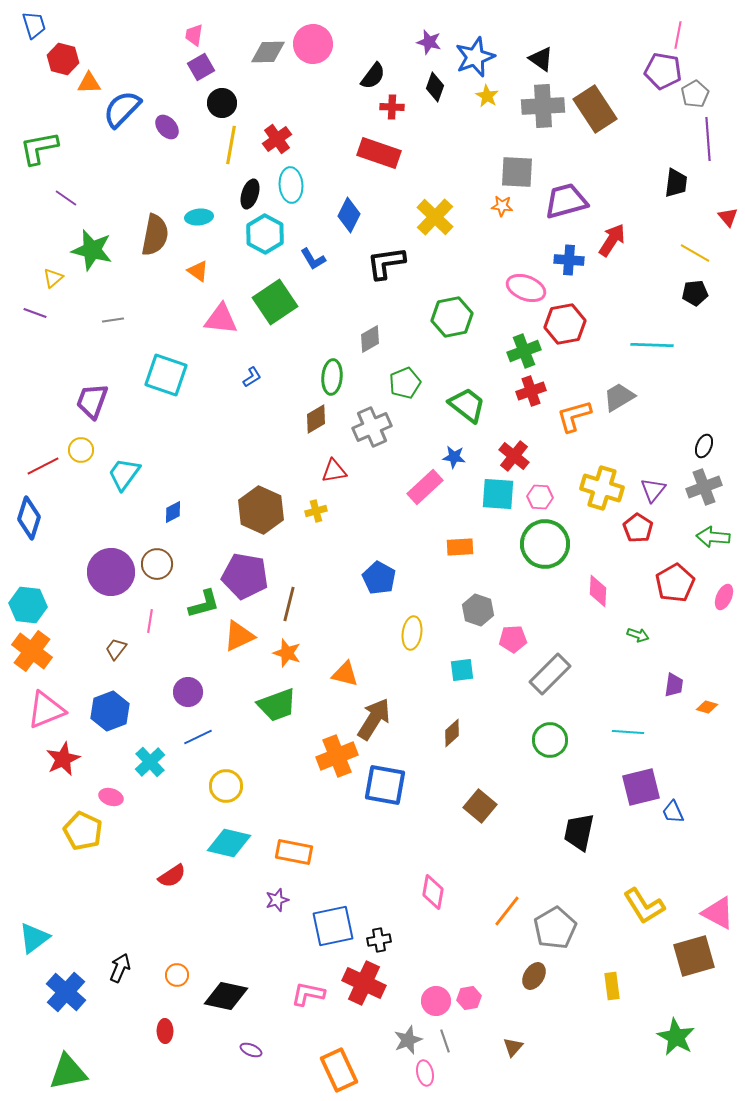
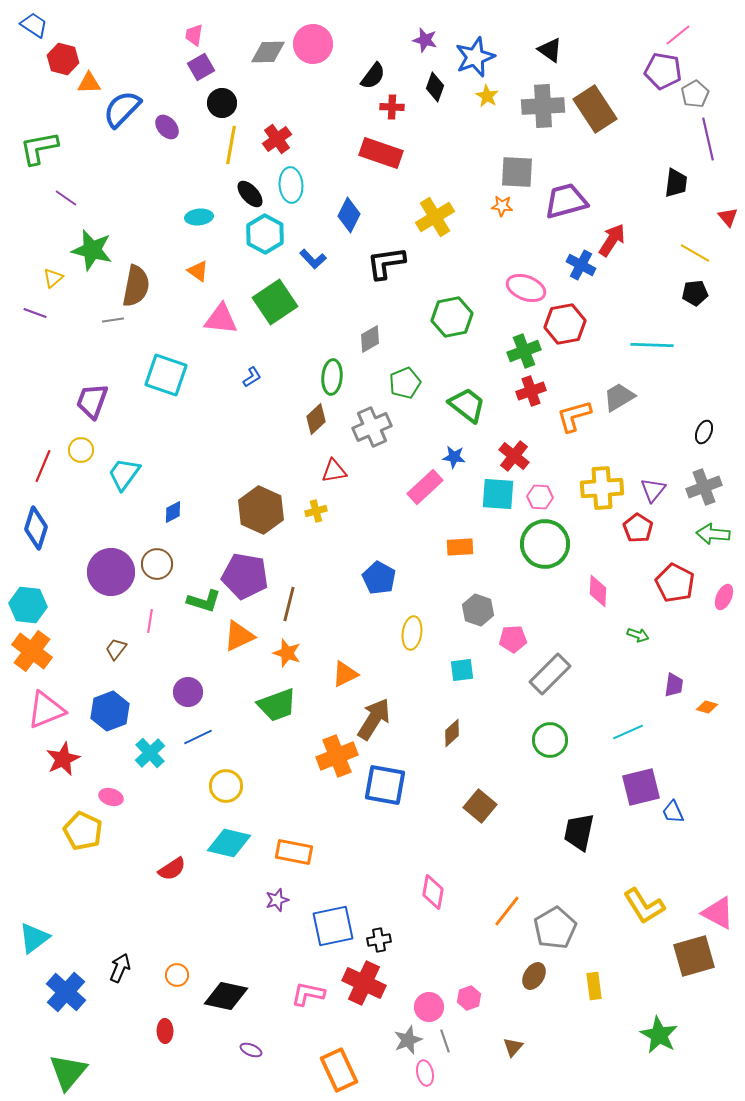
blue trapezoid at (34, 25): rotated 40 degrees counterclockwise
pink line at (678, 35): rotated 40 degrees clockwise
purple star at (429, 42): moved 4 px left, 2 px up
black triangle at (541, 59): moved 9 px right, 9 px up
purple line at (708, 139): rotated 9 degrees counterclockwise
red rectangle at (379, 153): moved 2 px right
black ellipse at (250, 194): rotated 60 degrees counterclockwise
yellow cross at (435, 217): rotated 15 degrees clockwise
brown semicircle at (155, 235): moved 19 px left, 51 px down
blue L-shape at (313, 259): rotated 12 degrees counterclockwise
blue cross at (569, 260): moved 12 px right, 5 px down; rotated 24 degrees clockwise
brown diamond at (316, 419): rotated 12 degrees counterclockwise
black ellipse at (704, 446): moved 14 px up
red line at (43, 466): rotated 40 degrees counterclockwise
yellow cross at (602, 488): rotated 21 degrees counterclockwise
blue diamond at (29, 518): moved 7 px right, 10 px down
green arrow at (713, 537): moved 3 px up
red pentagon at (675, 583): rotated 15 degrees counterclockwise
green L-shape at (204, 604): moved 3 px up; rotated 32 degrees clockwise
orange triangle at (345, 674): rotated 40 degrees counterclockwise
cyan line at (628, 732): rotated 28 degrees counterclockwise
cyan cross at (150, 762): moved 9 px up
red semicircle at (172, 876): moved 7 px up
yellow rectangle at (612, 986): moved 18 px left
pink hexagon at (469, 998): rotated 10 degrees counterclockwise
pink circle at (436, 1001): moved 7 px left, 6 px down
green star at (676, 1037): moved 17 px left, 2 px up
green triangle at (68, 1072): rotated 39 degrees counterclockwise
